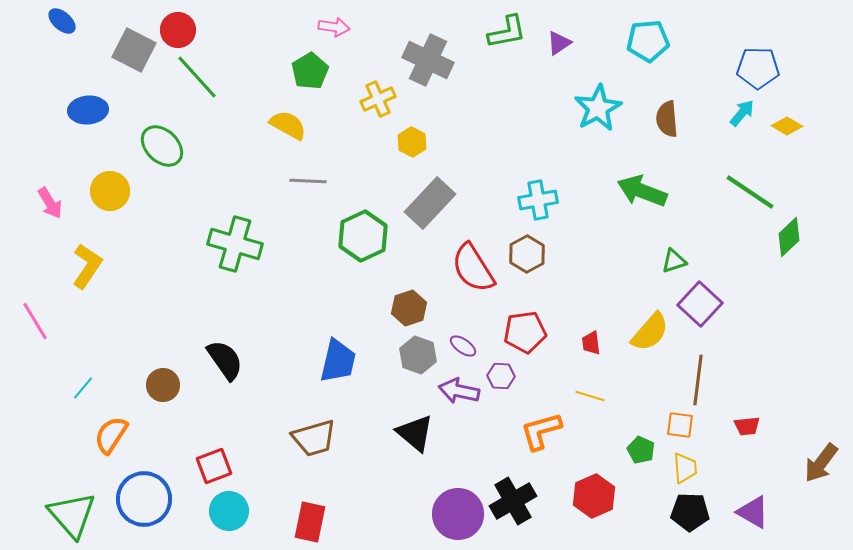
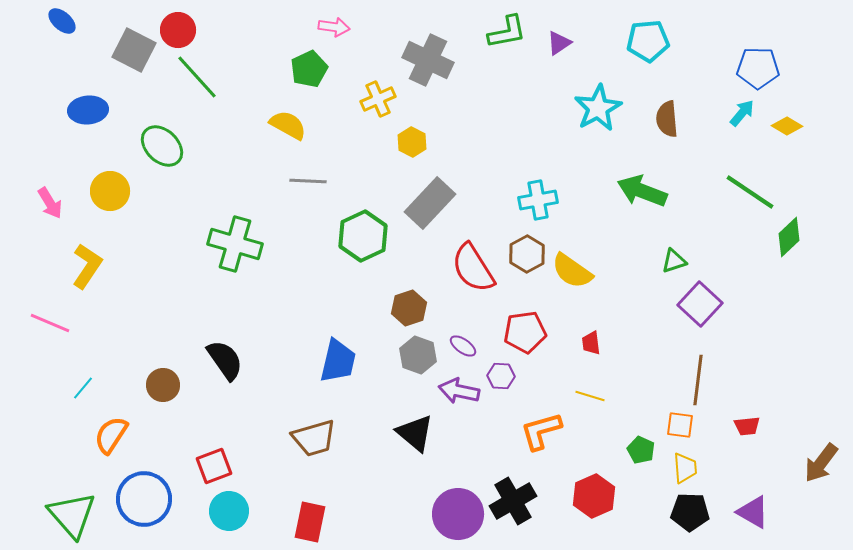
green pentagon at (310, 71): moved 1 px left, 2 px up; rotated 6 degrees clockwise
pink line at (35, 321): moved 15 px right, 2 px down; rotated 36 degrees counterclockwise
yellow semicircle at (650, 332): moved 78 px left, 61 px up; rotated 84 degrees clockwise
